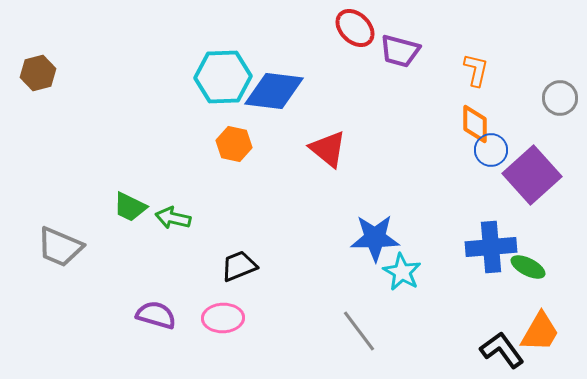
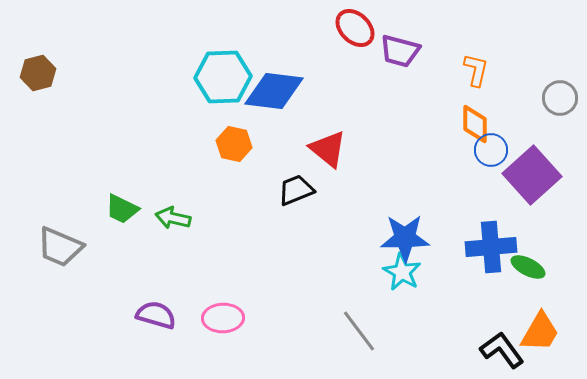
green trapezoid: moved 8 px left, 2 px down
blue star: moved 30 px right
black trapezoid: moved 57 px right, 76 px up
